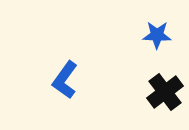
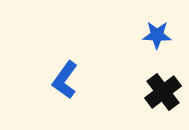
black cross: moved 2 px left
